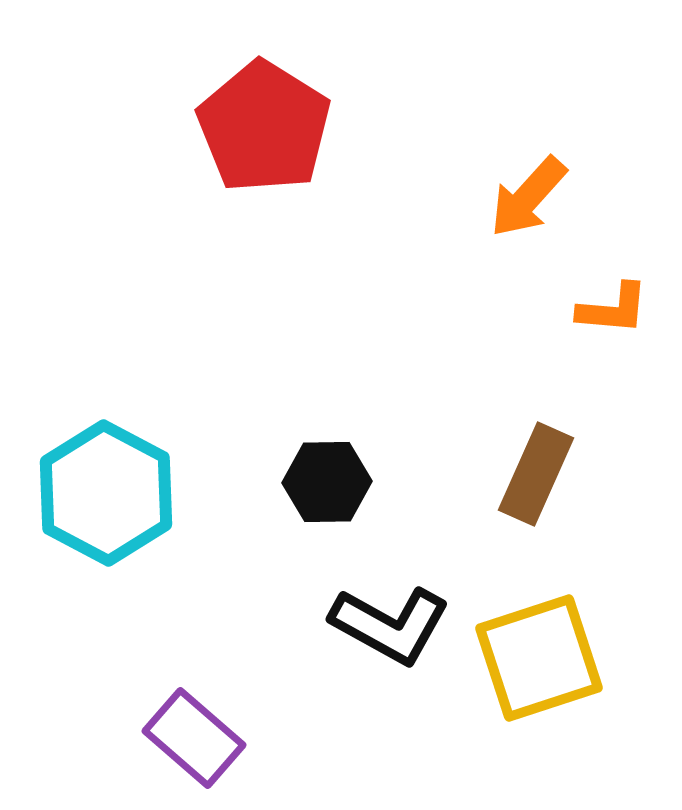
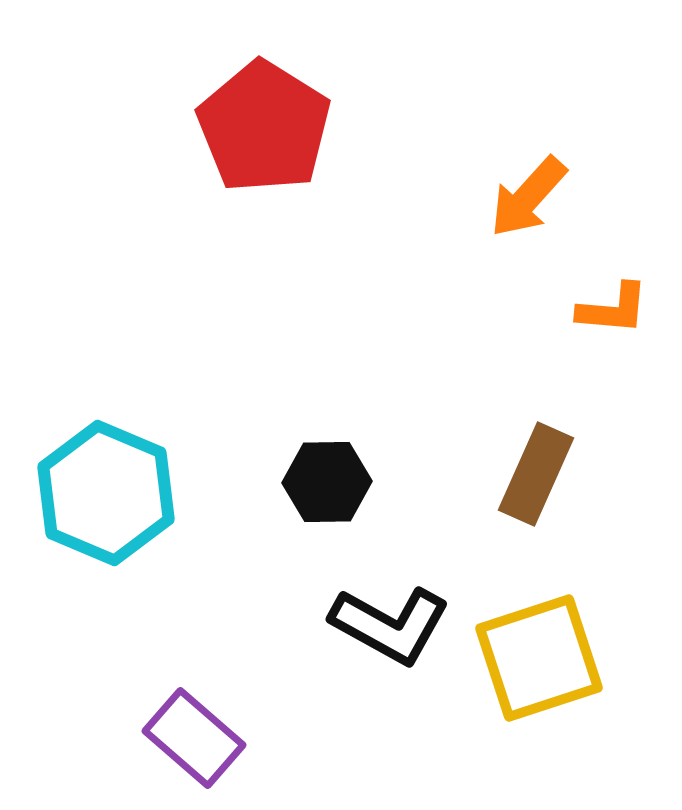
cyan hexagon: rotated 5 degrees counterclockwise
